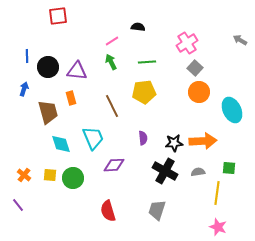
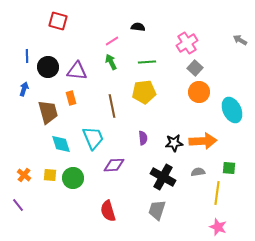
red square: moved 5 px down; rotated 24 degrees clockwise
brown line: rotated 15 degrees clockwise
black cross: moved 2 px left, 6 px down
